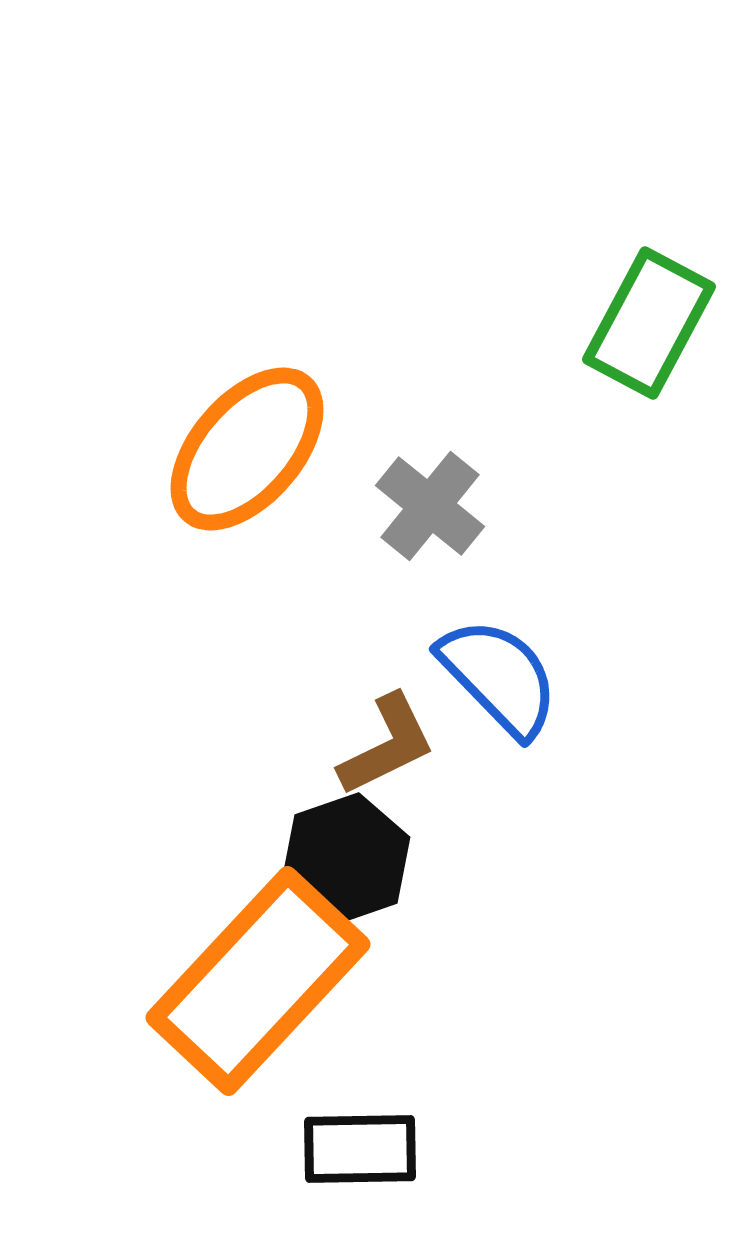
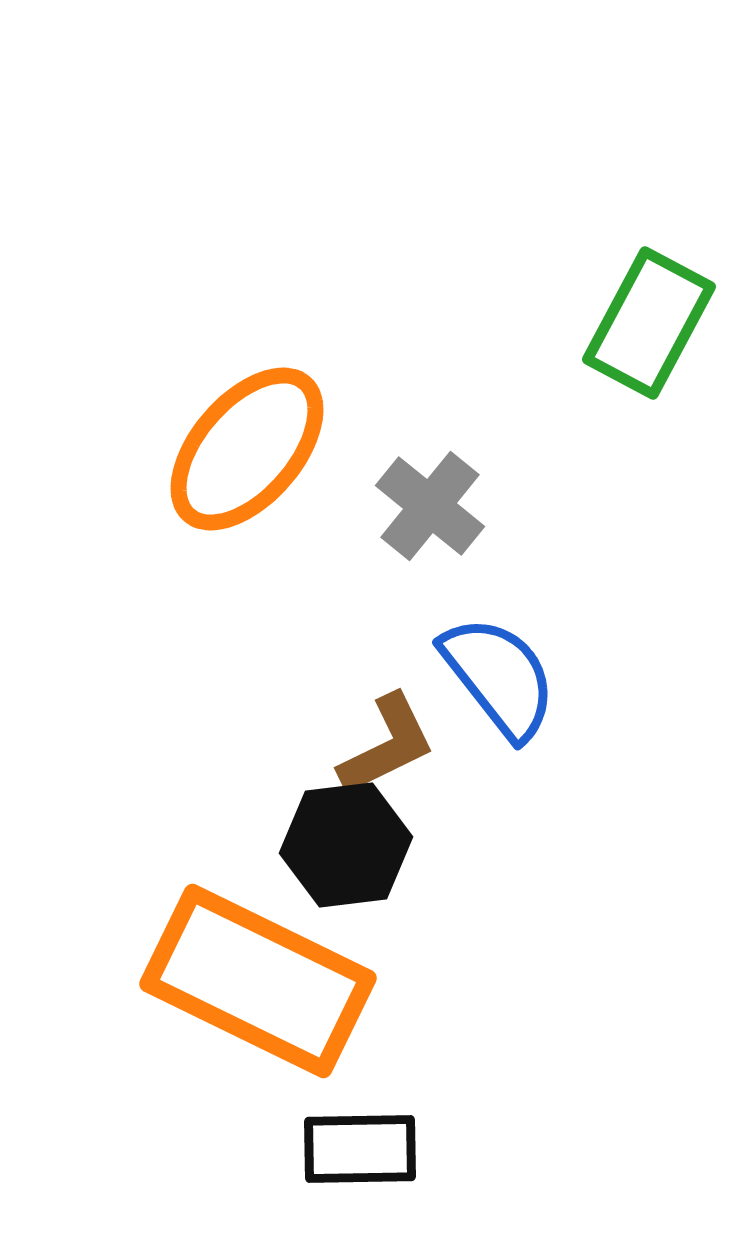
blue semicircle: rotated 6 degrees clockwise
black hexagon: moved 14 px up; rotated 12 degrees clockwise
orange rectangle: rotated 73 degrees clockwise
